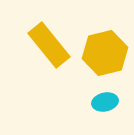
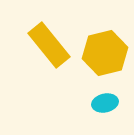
cyan ellipse: moved 1 px down
